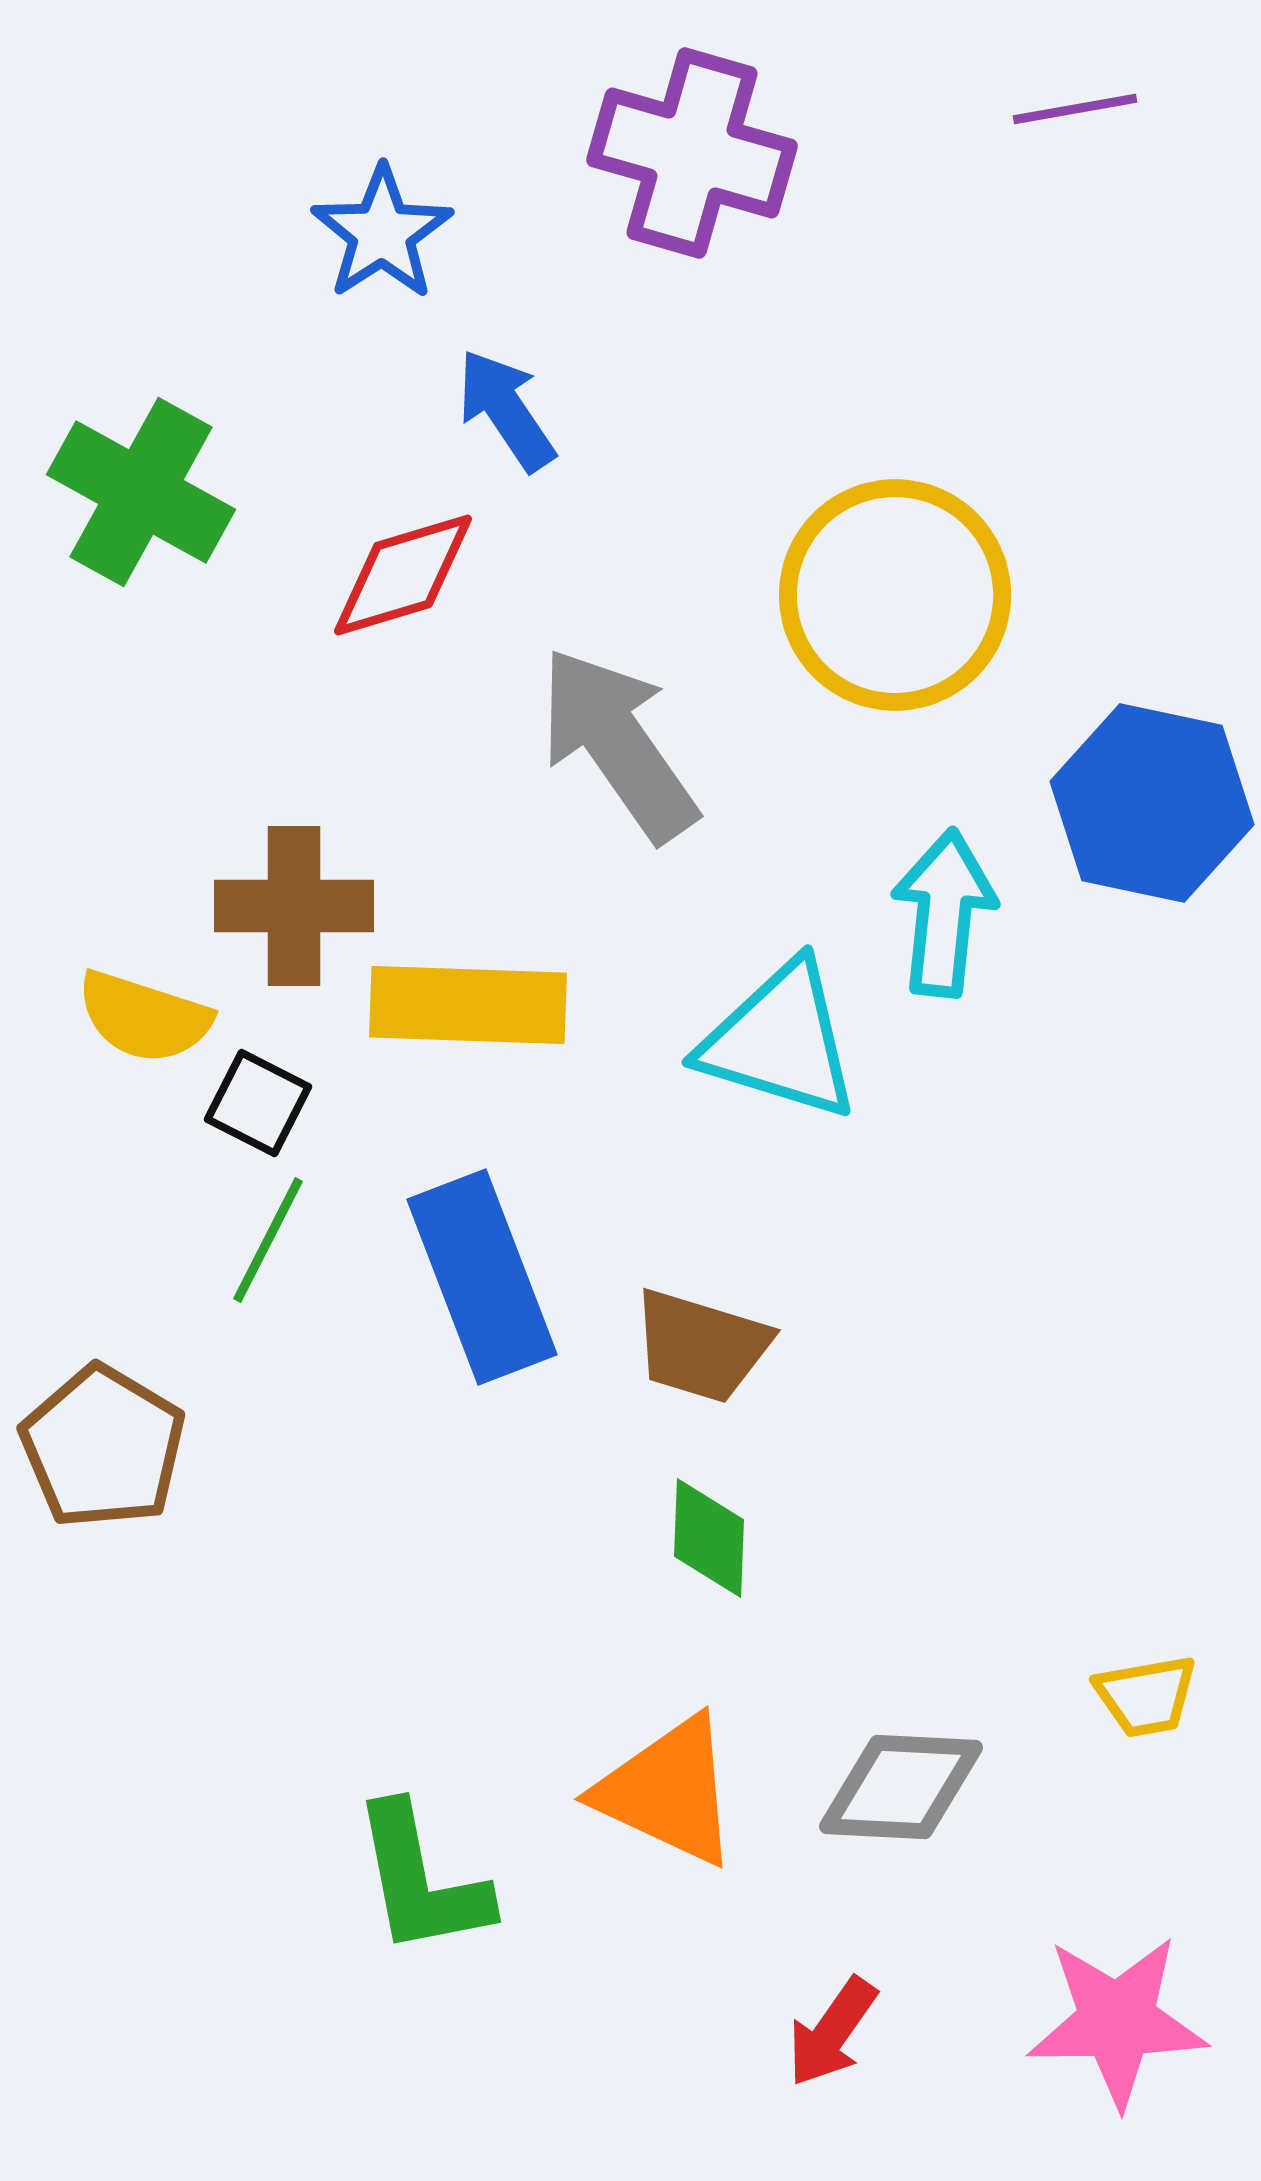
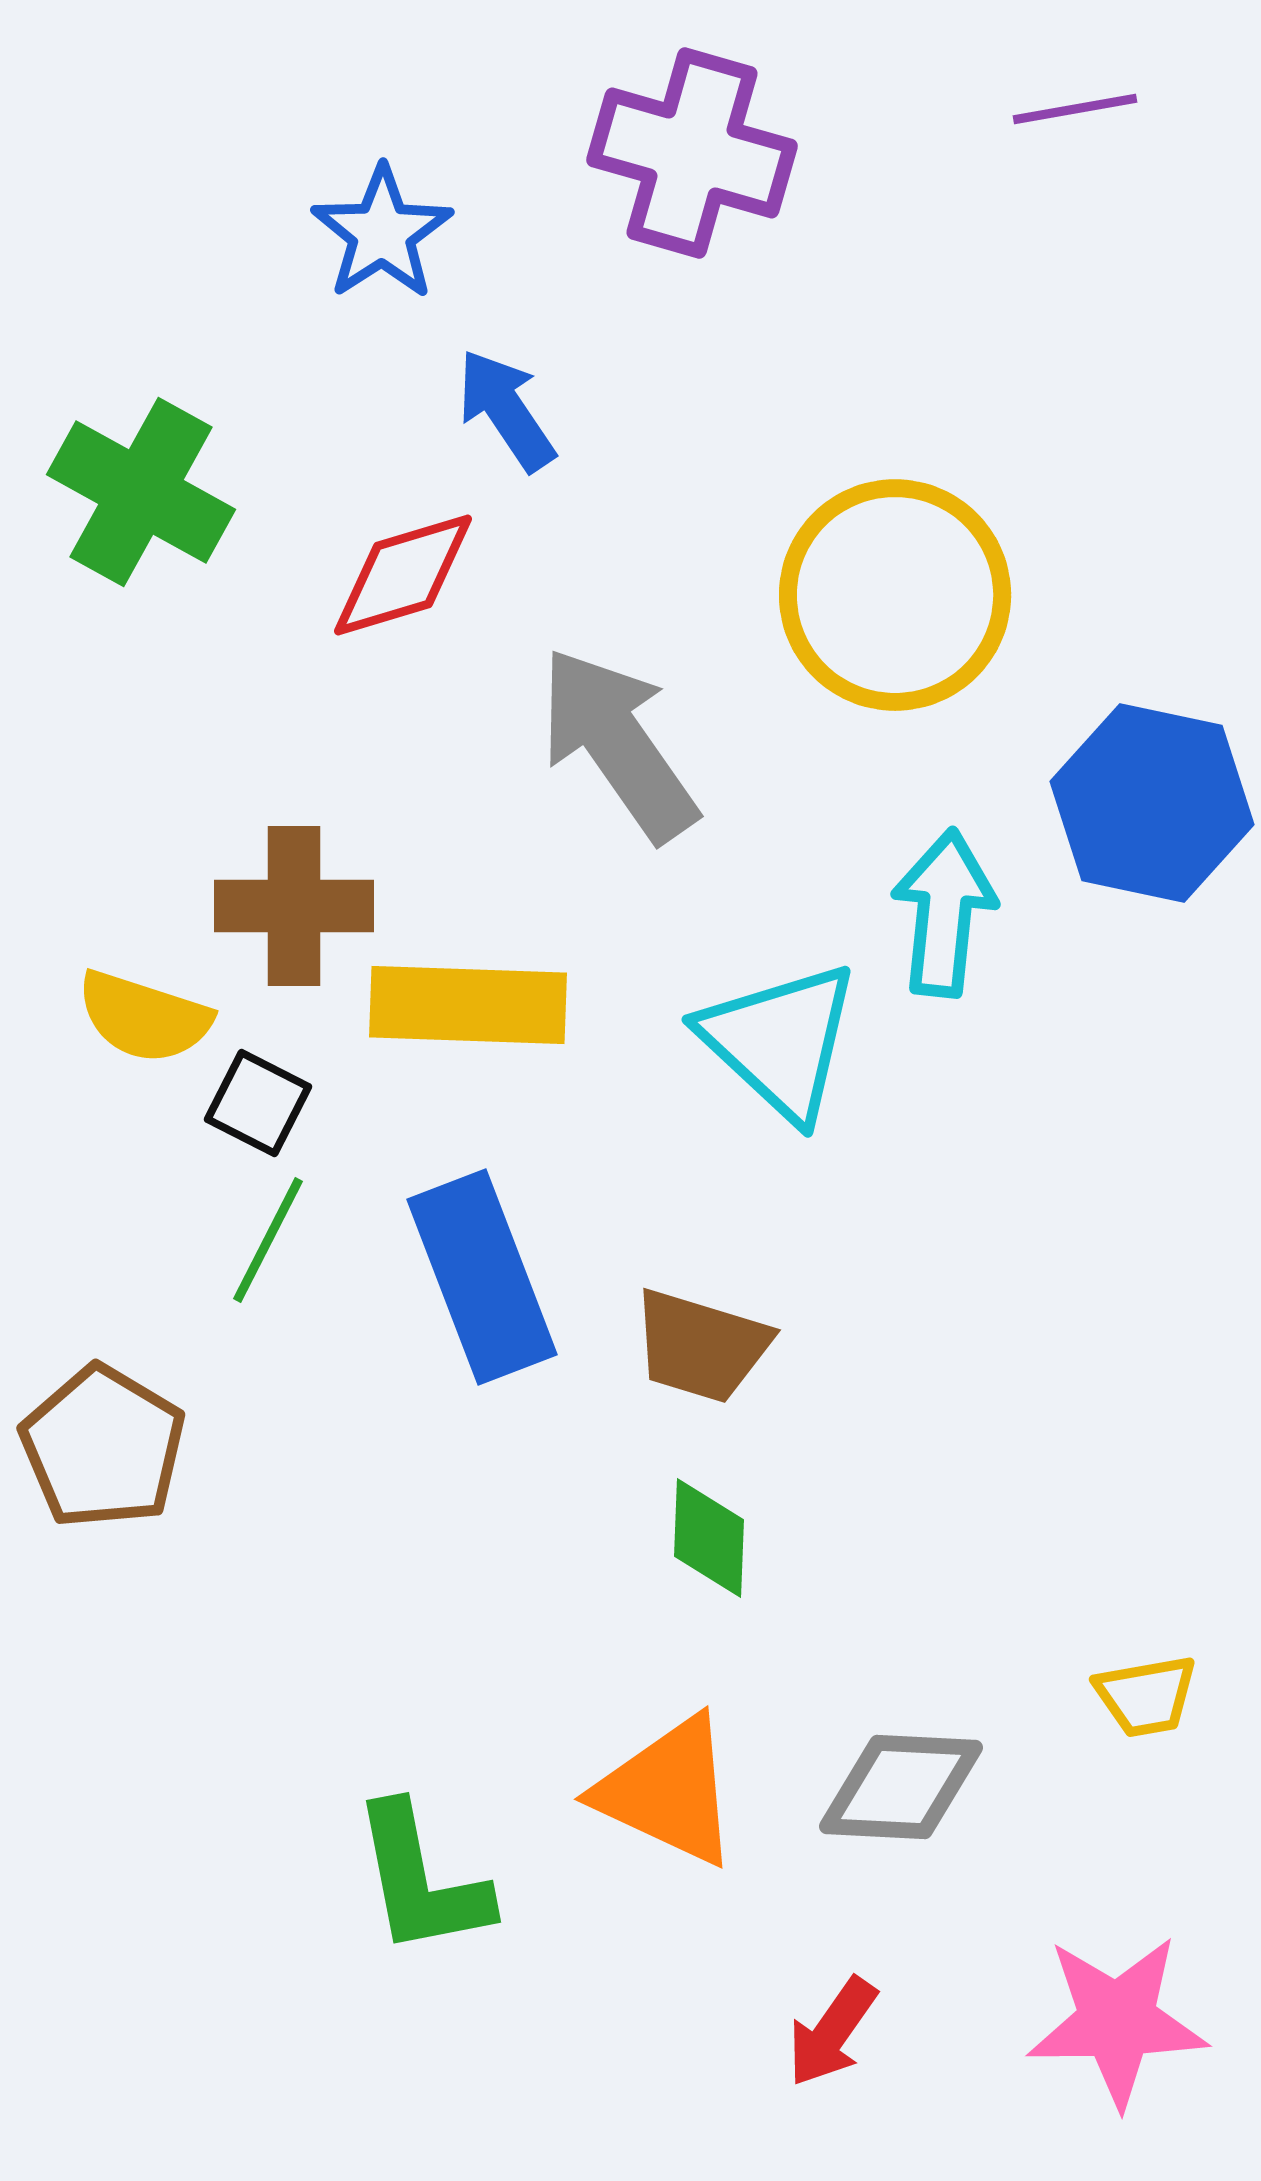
cyan triangle: rotated 26 degrees clockwise
